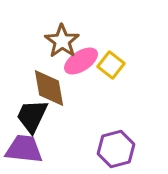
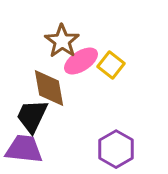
purple hexagon: rotated 15 degrees counterclockwise
